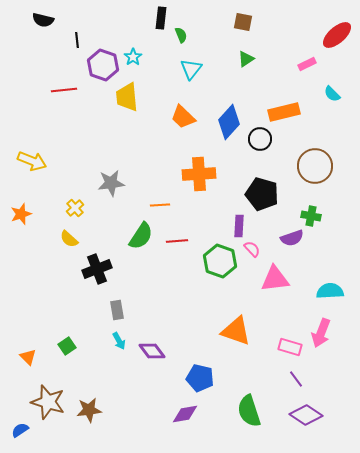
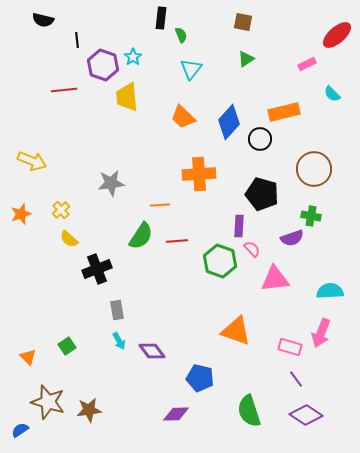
brown circle at (315, 166): moved 1 px left, 3 px down
yellow cross at (75, 208): moved 14 px left, 2 px down
purple diamond at (185, 414): moved 9 px left; rotated 8 degrees clockwise
